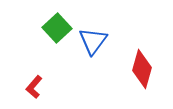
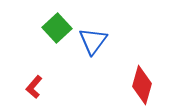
red diamond: moved 16 px down
